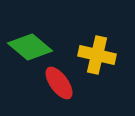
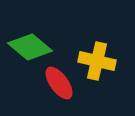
yellow cross: moved 6 px down
